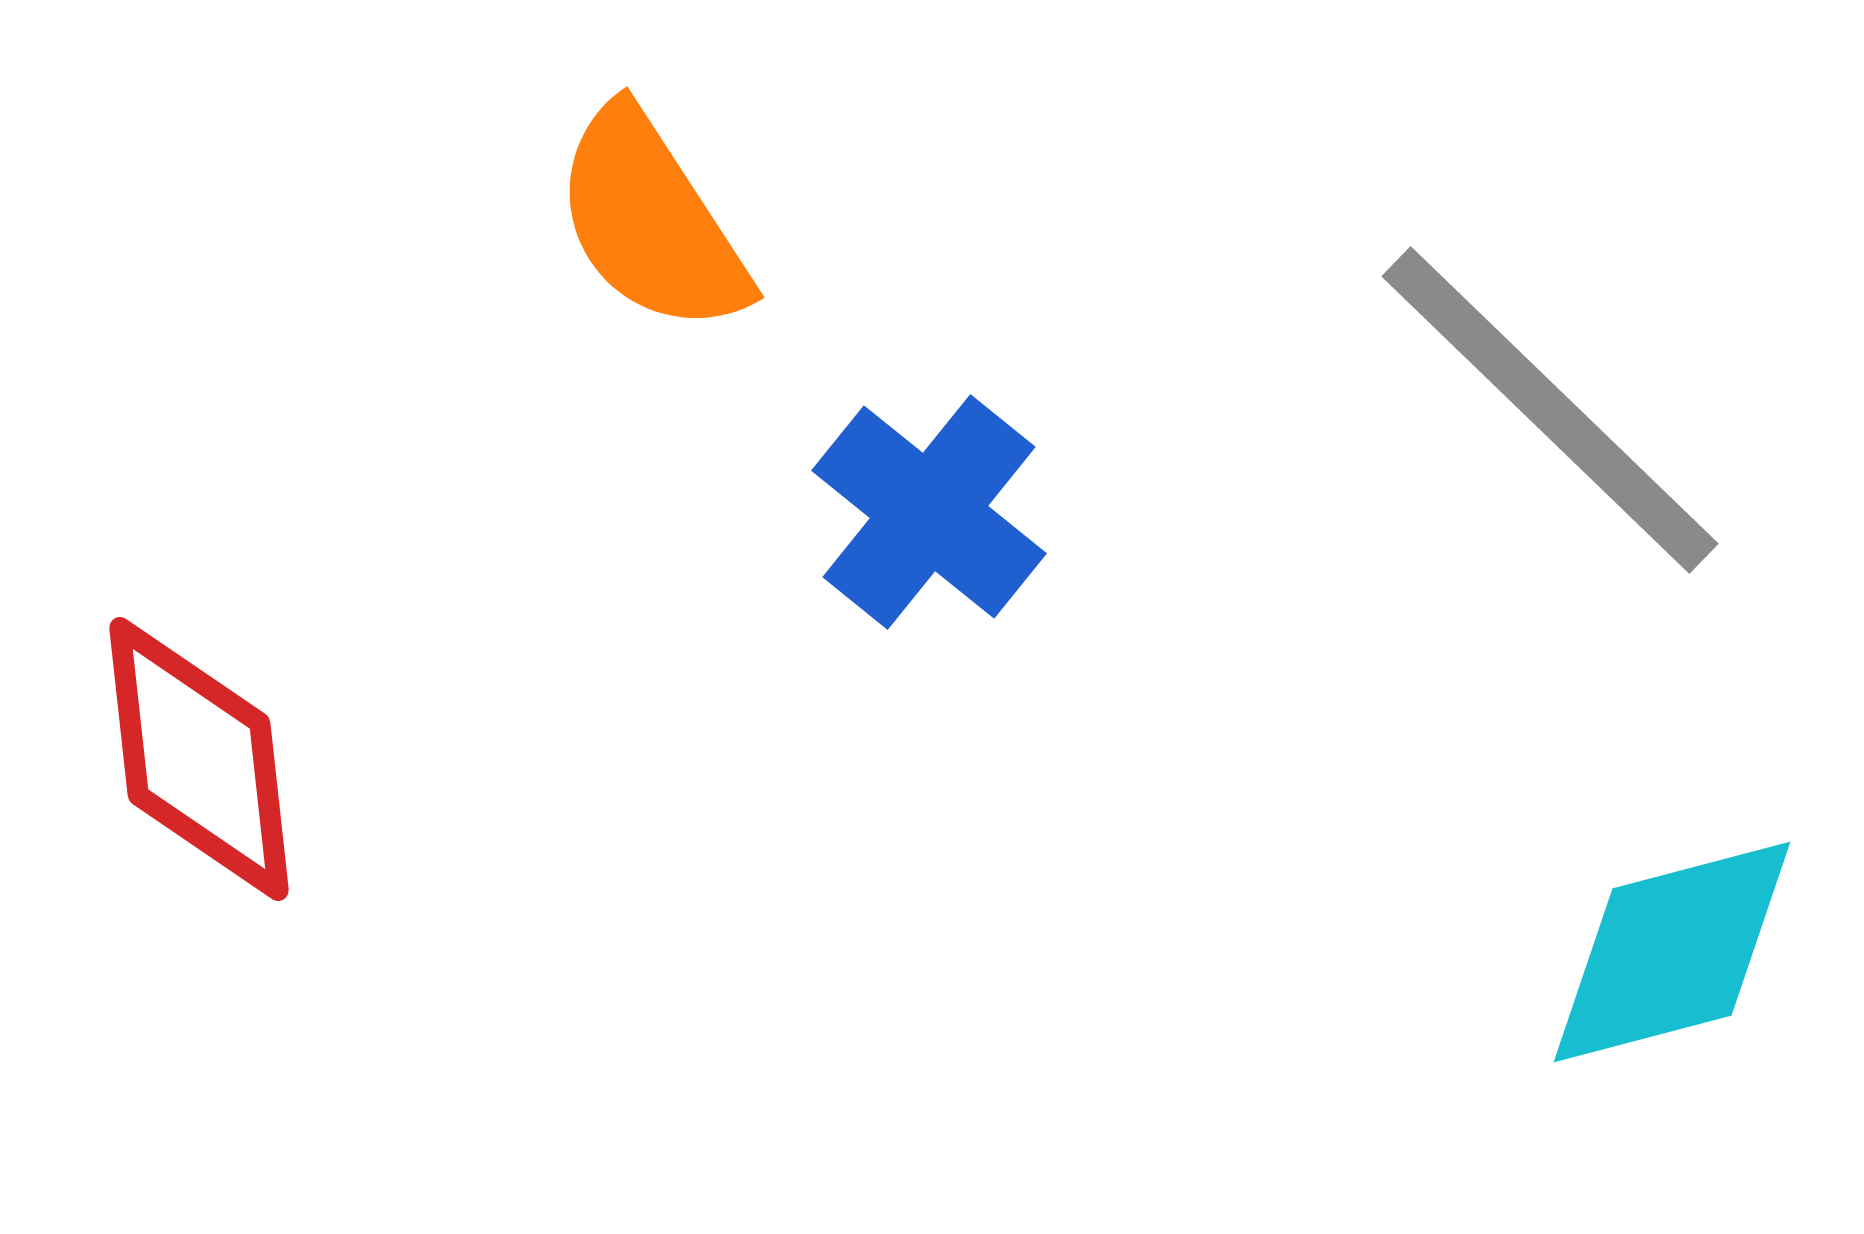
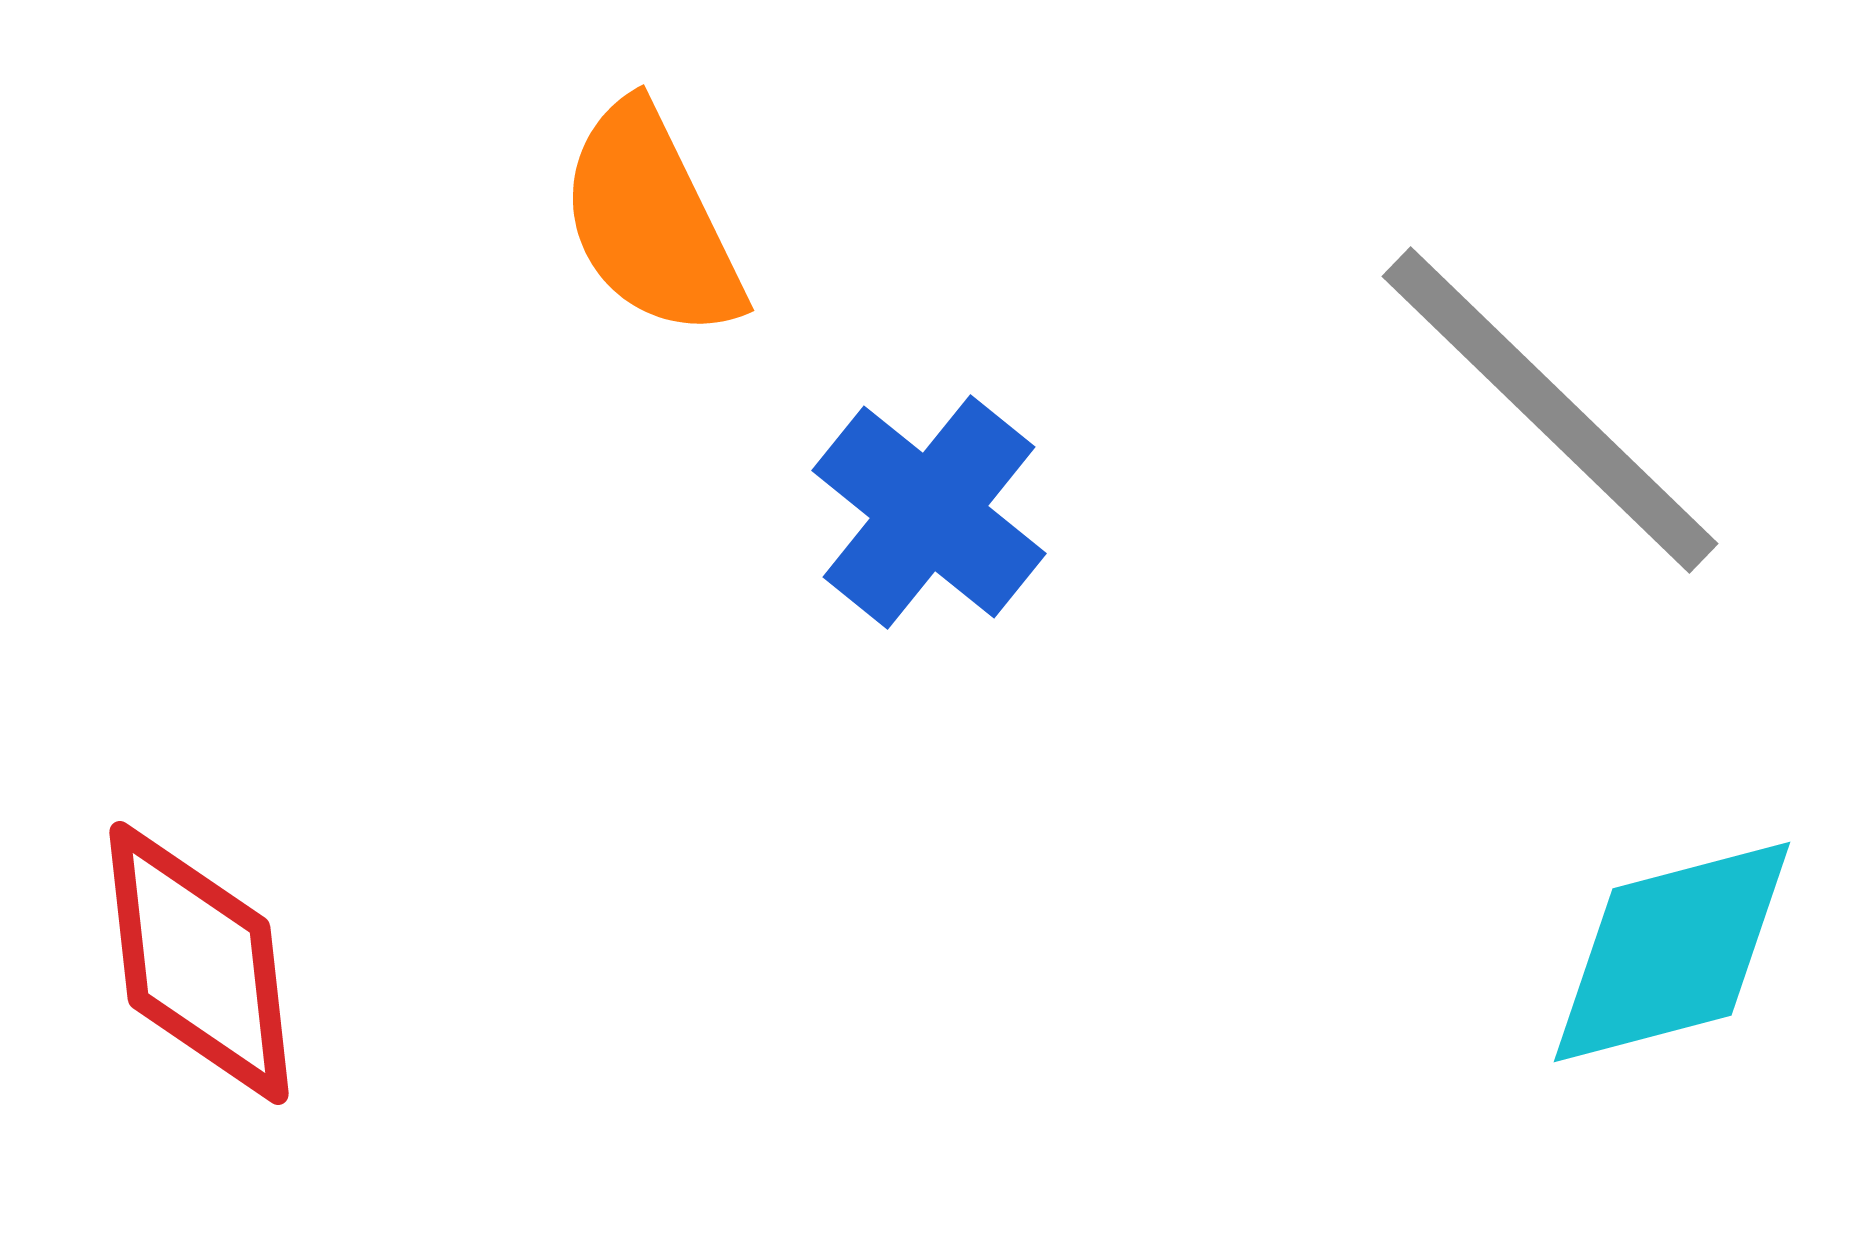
orange semicircle: rotated 7 degrees clockwise
red diamond: moved 204 px down
